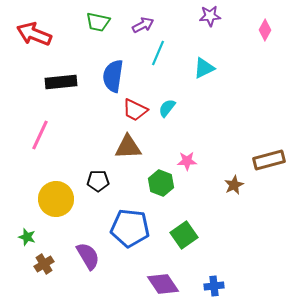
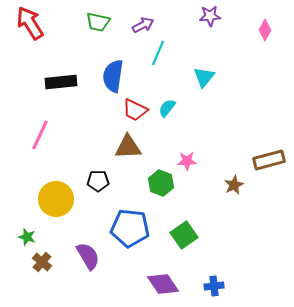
red arrow: moved 4 px left, 11 px up; rotated 36 degrees clockwise
cyan triangle: moved 9 px down; rotated 25 degrees counterclockwise
brown cross: moved 2 px left, 2 px up; rotated 18 degrees counterclockwise
